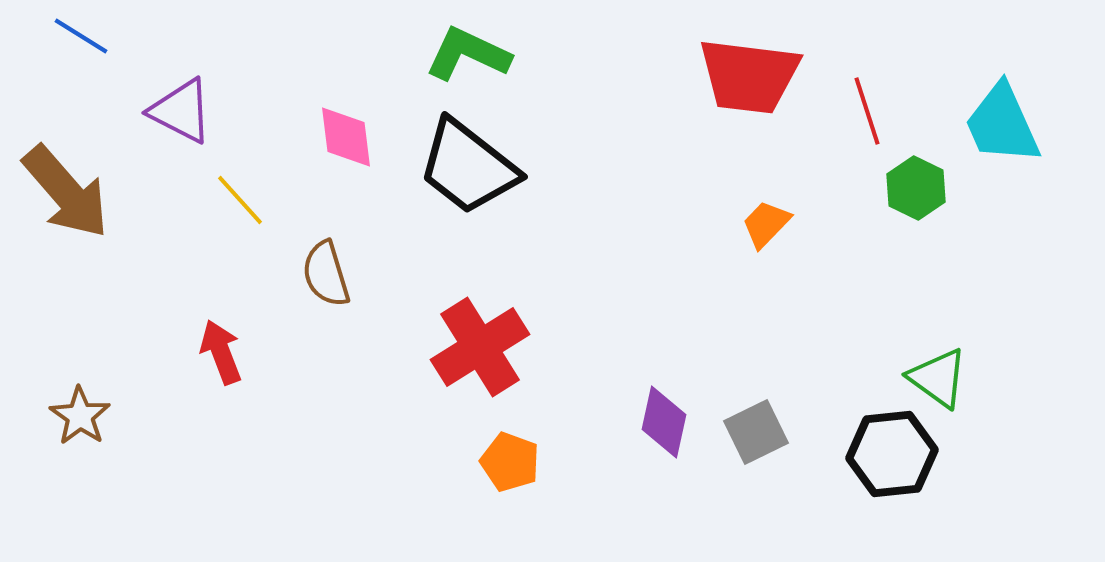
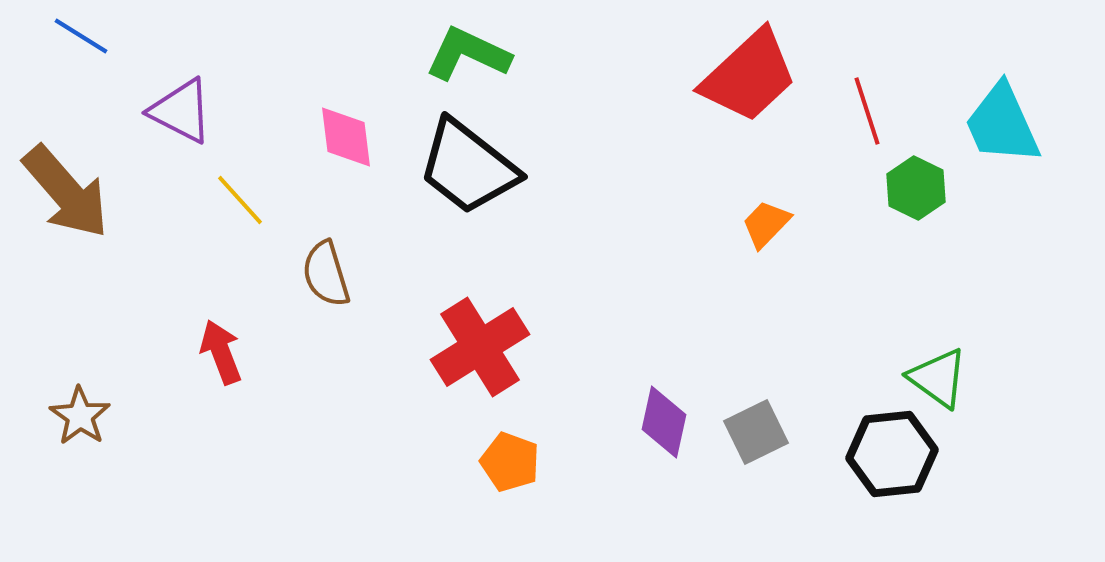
red trapezoid: rotated 50 degrees counterclockwise
